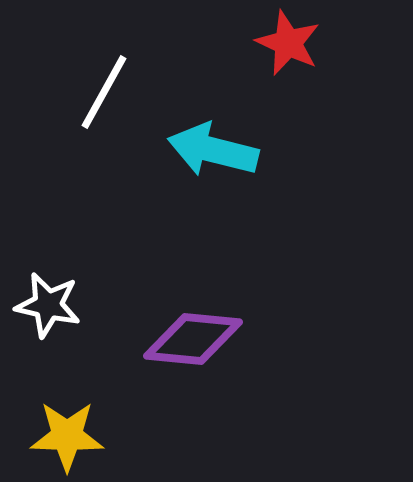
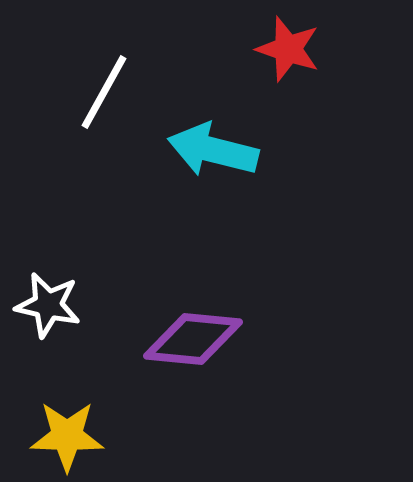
red star: moved 6 px down; rotated 6 degrees counterclockwise
